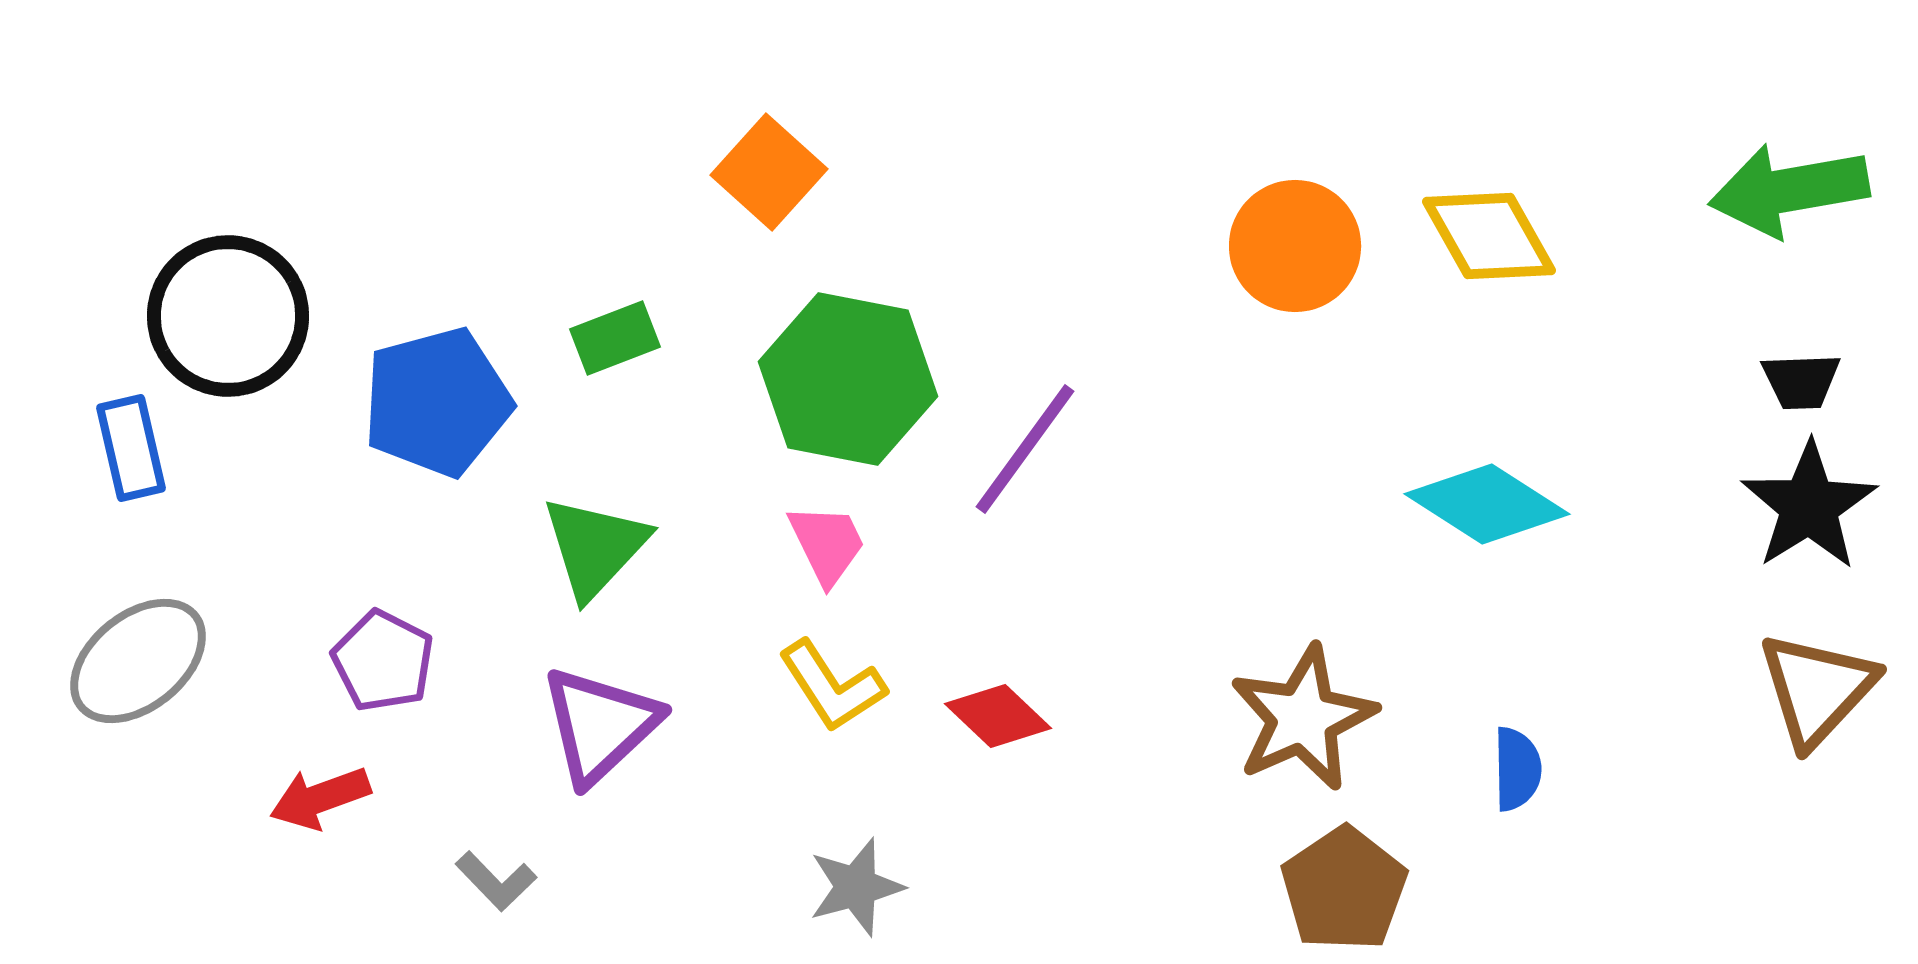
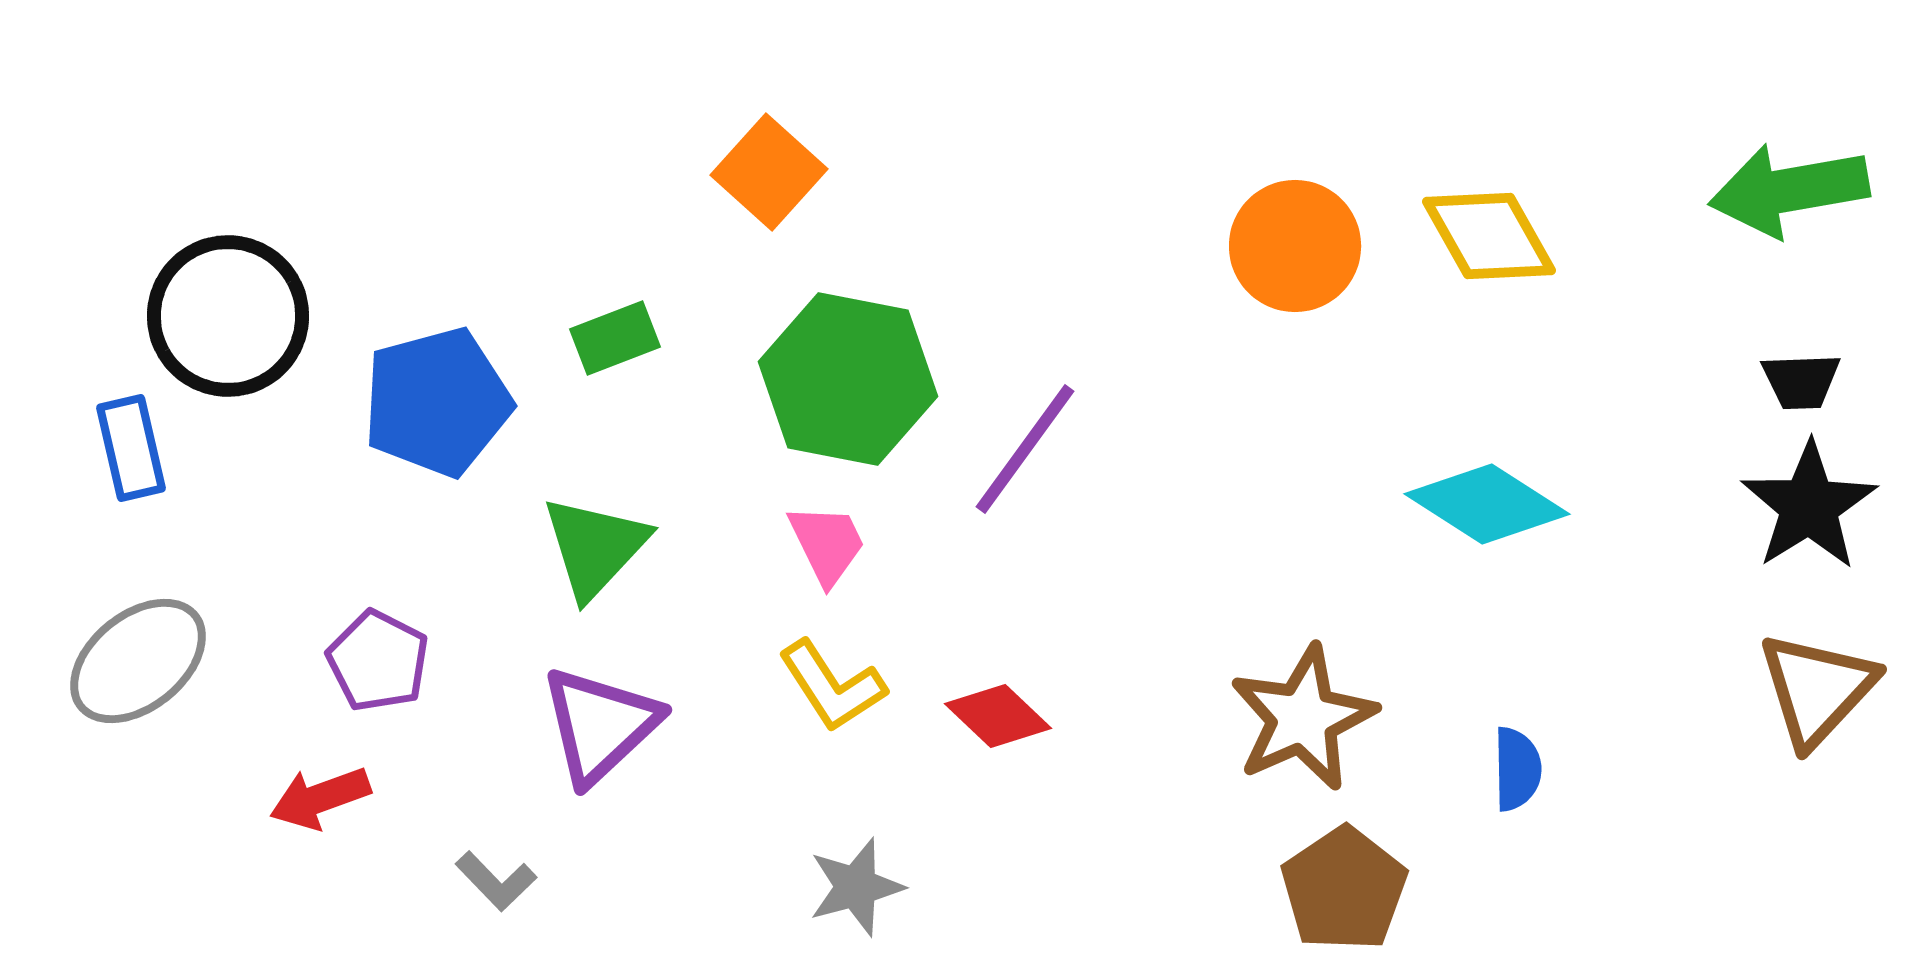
purple pentagon: moved 5 px left
